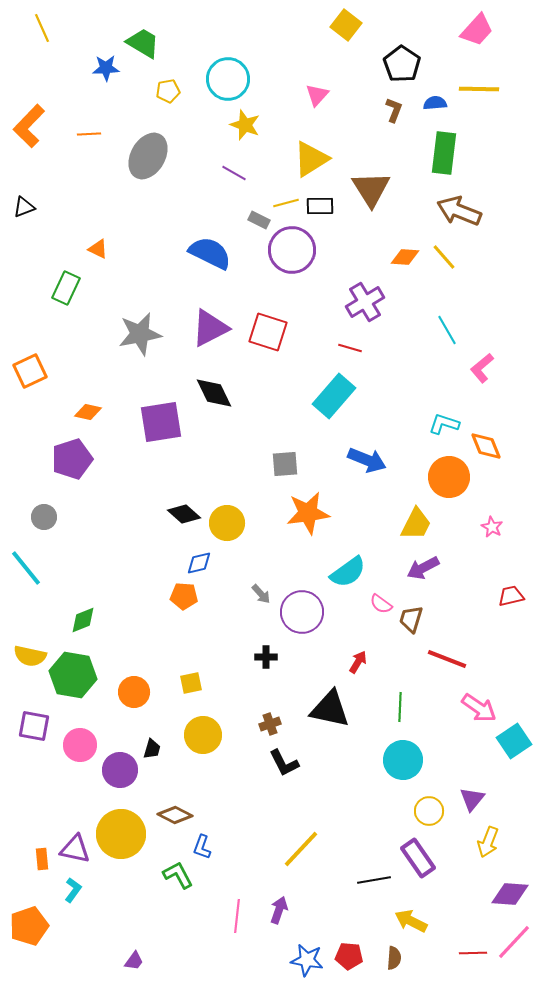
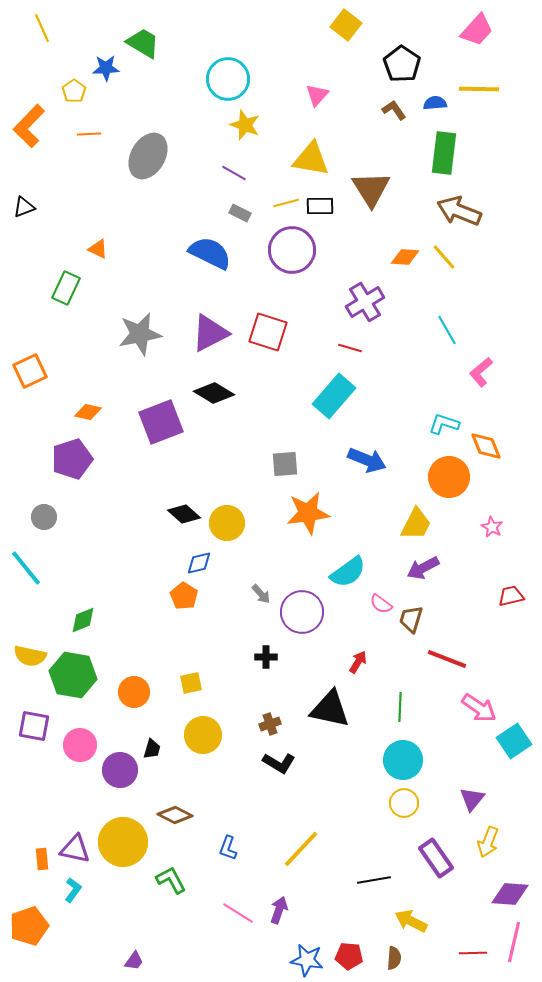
yellow pentagon at (168, 91): moved 94 px left; rotated 25 degrees counterclockwise
brown L-shape at (394, 110): rotated 55 degrees counterclockwise
yellow triangle at (311, 159): rotated 42 degrees clockwise
gray rectangle at (259, 220): moved 19 px left, 7 px up
purple triangle at (210, 328): moved 5 px down
pink L-shape at (482, 368): moved 1 px left, 4 px down
black diamond at (214, 393): rotated 33 degrees counterclockwise
purple square at (161, 422): rotated 12 degrees counterclockwise
orange pentagon at (184, 596): rotated 28 degrees clockwise
black L-shape at (284, 763): moved 5 px left; rotated 32 degrees counterclockwise
yellow circle at (429, 811): moved 25 px left, 8 px up
yellow circle at (121, 834): moved 2 px right, 8 px down
blue L-shape at (202, 847): moved 26 px right, 1 px down
purple rectangle at (418, 858): moved 18 px right
green L-shape at (178, 875): moved 7 px left, 5 px down
pink line at (237, 916): moved 1 px right, 3 px up; rotated 64 degrees counterclockwise
pink line at (514, 942): rotated 30 degrees counterclockwise
